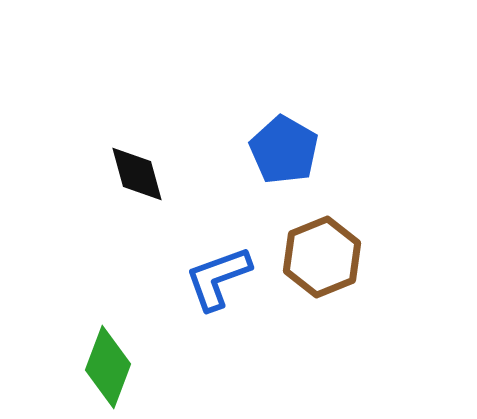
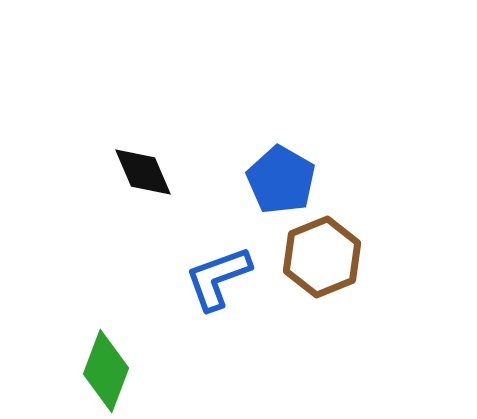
blue pentagon: moved 3 px left, 30 px down
black diamond: moved 6 px right, 2 px up; rotated 8 degrees counterclockwise
green diamond: moved 2 px left, 4 px down
